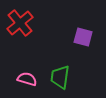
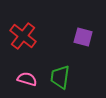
red cross: moved 3 px right, 13 px down; rotated 12 degrees counterclockwise
